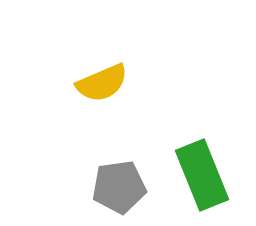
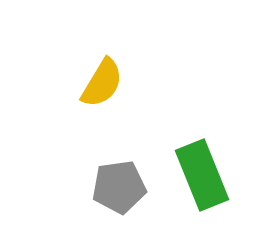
yellow semicircle: rotated 36 degrees counterclockwise
